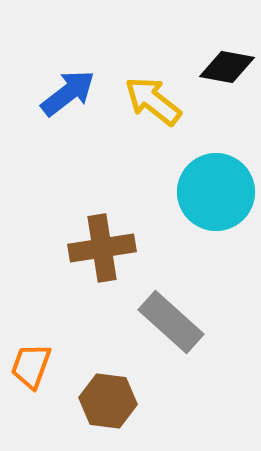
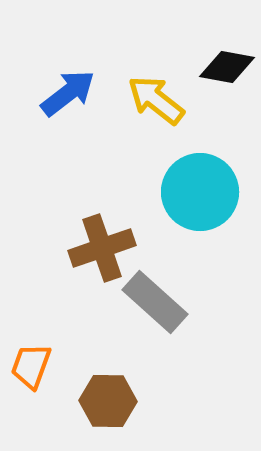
yellow arrow: moved 3 px right, 1 px up
cyan circle: moved 16 px left
brown cross: rotated 10 degrees counterclockwise
gray rectangle: moved 16 px left, 20 px up
brown hexagon: rotated 6 degrees counterclockwise
